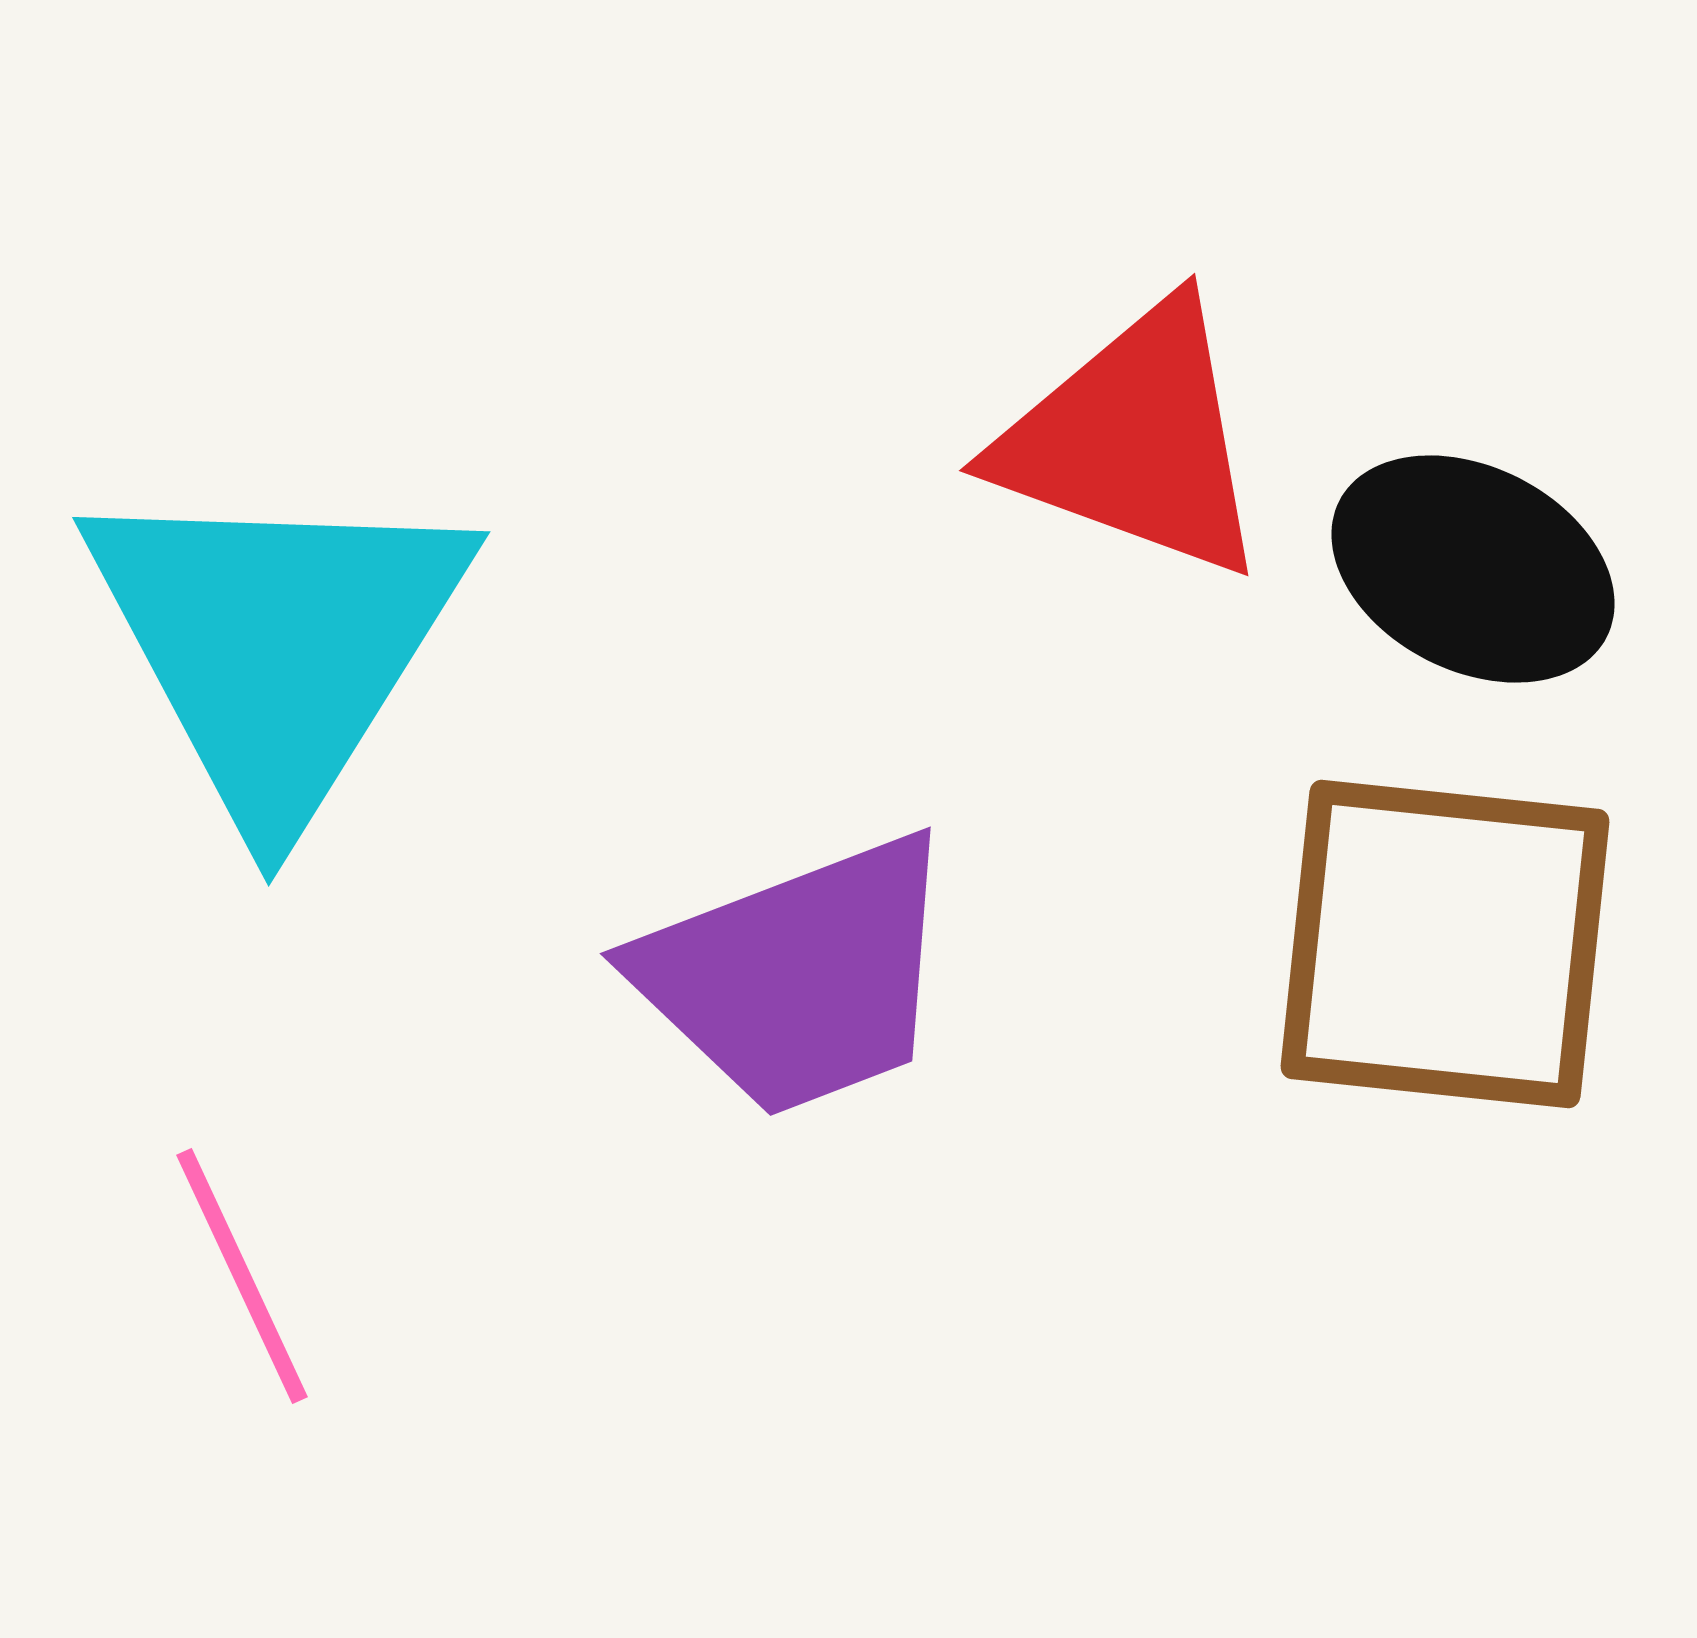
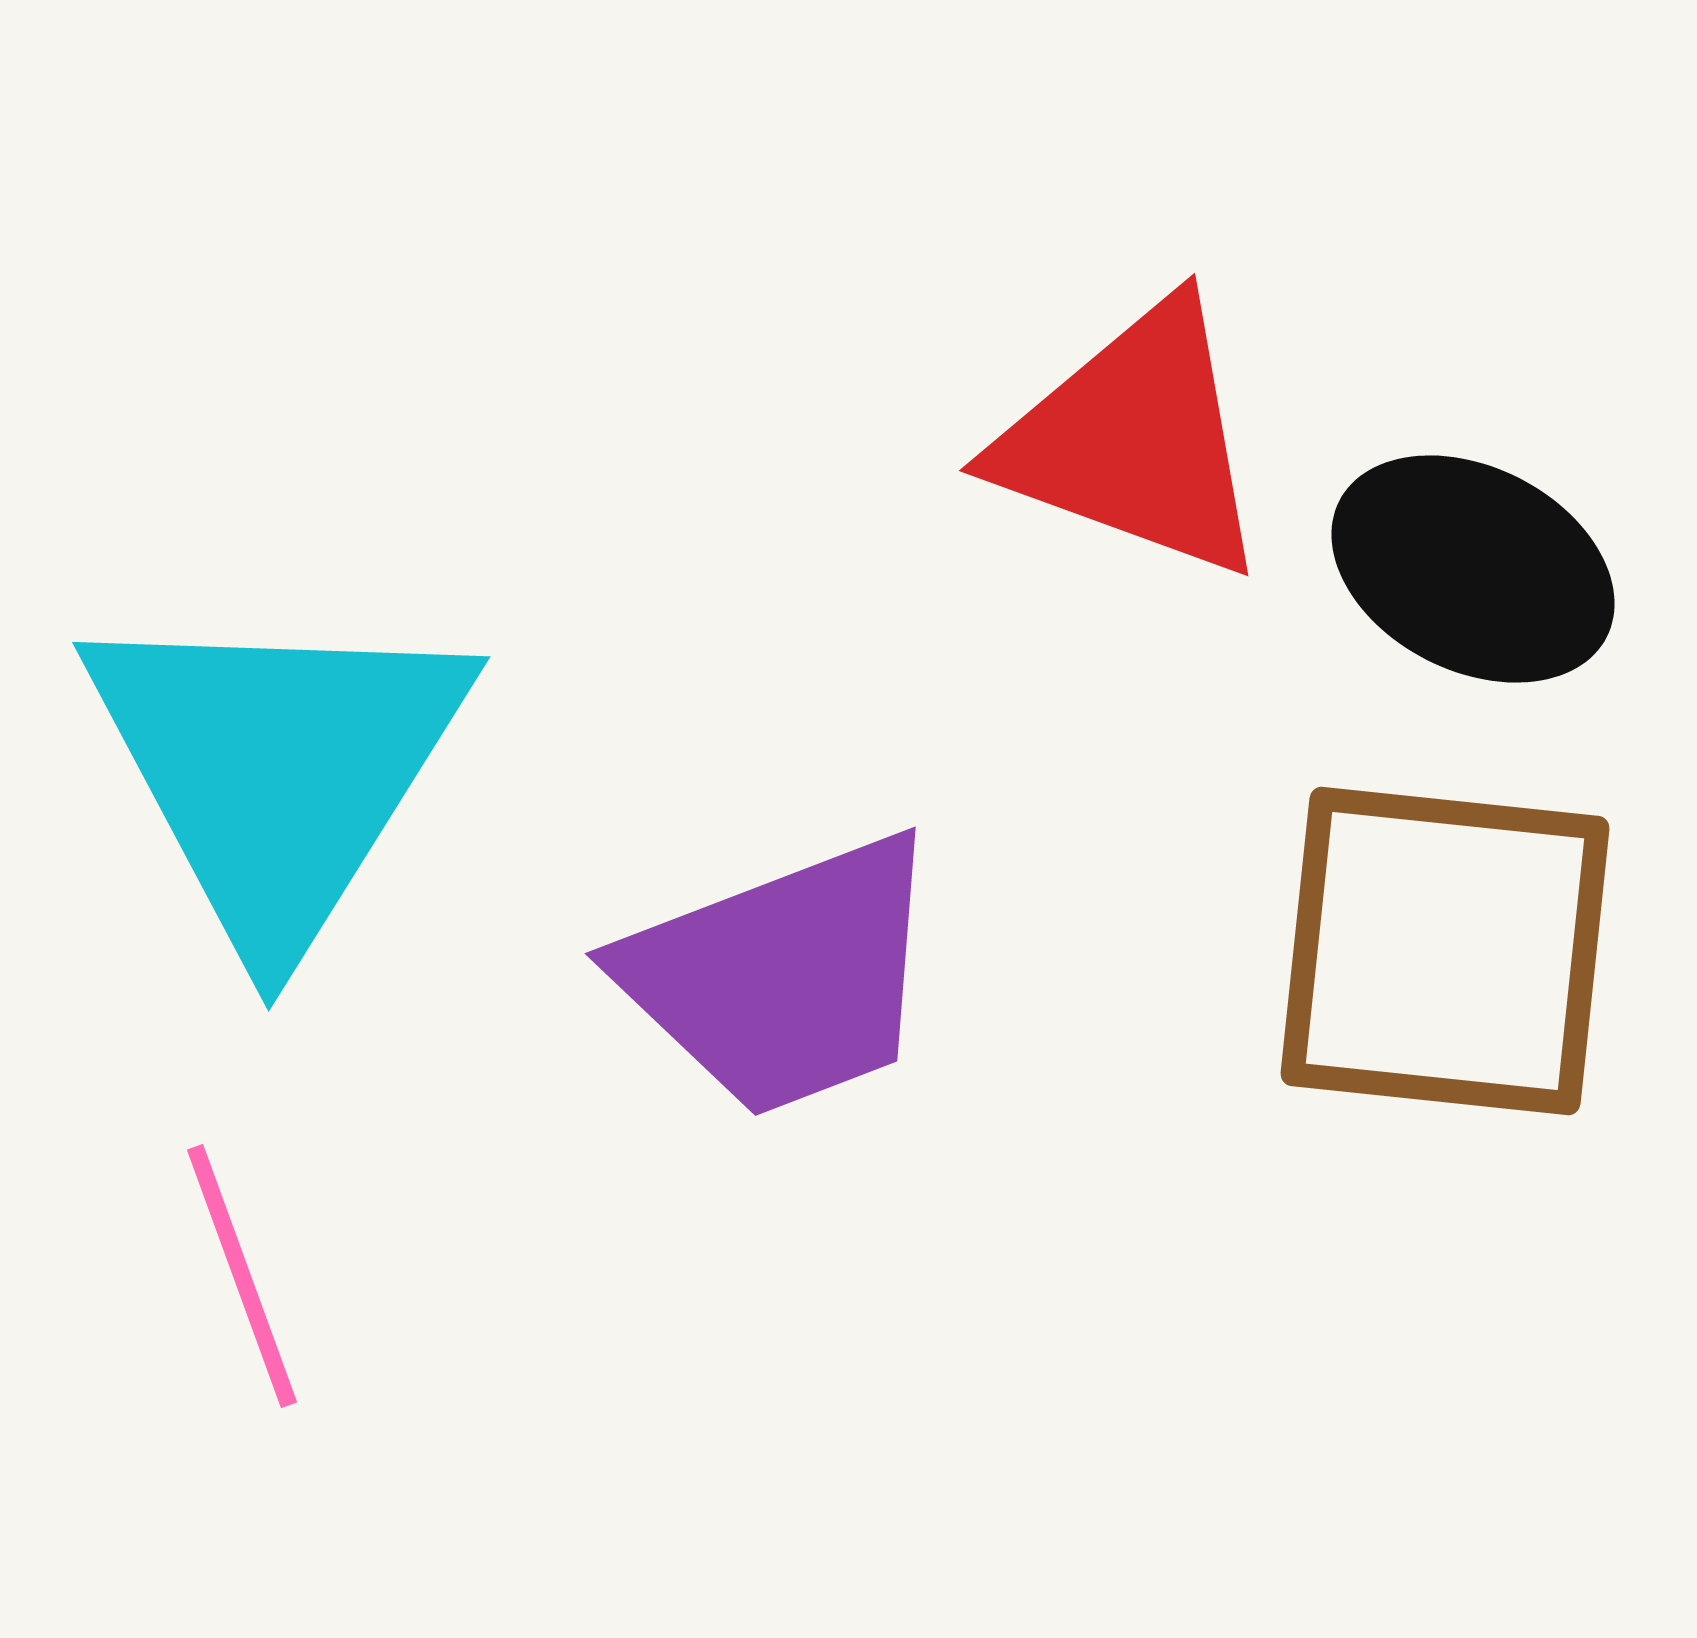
cyan triangle: moved 125 px down
brown square: moved 7 px down
purple trapezoid: moved 15 px left
pink line: rotated 5 degrees clockwise
